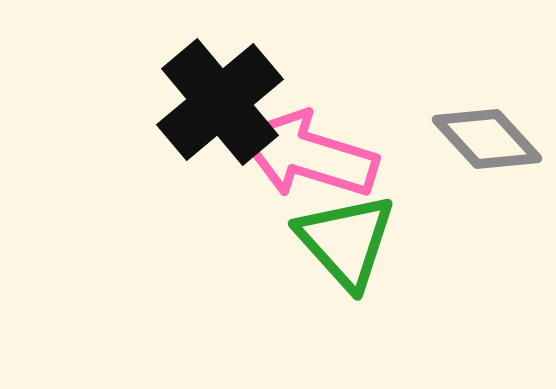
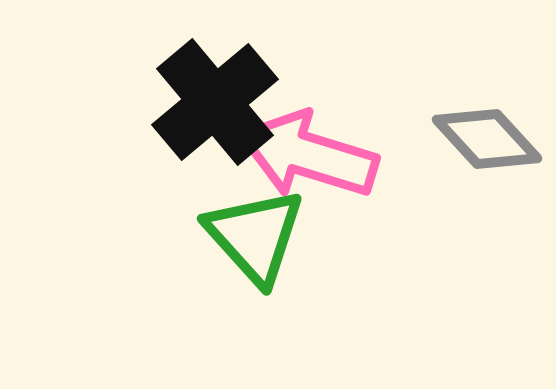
black cross: moved 5 px left
green triangle: moved 91 px left, 5 px up
